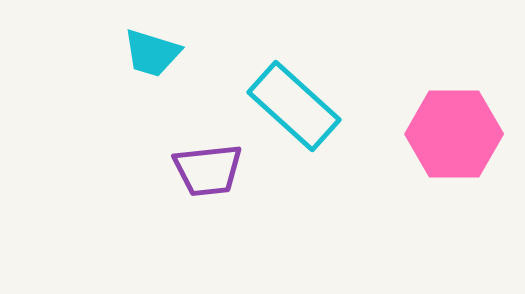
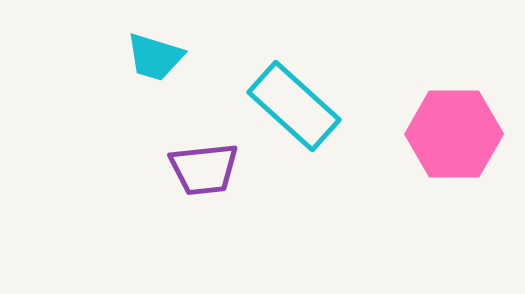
cyan trapezoid: moved 3 px right, 4 px down
purple trapezoid: moved 4 px left, 1 px up
